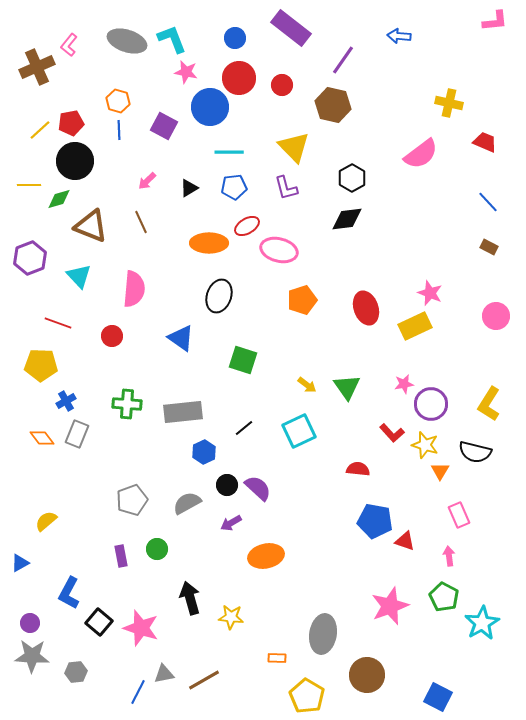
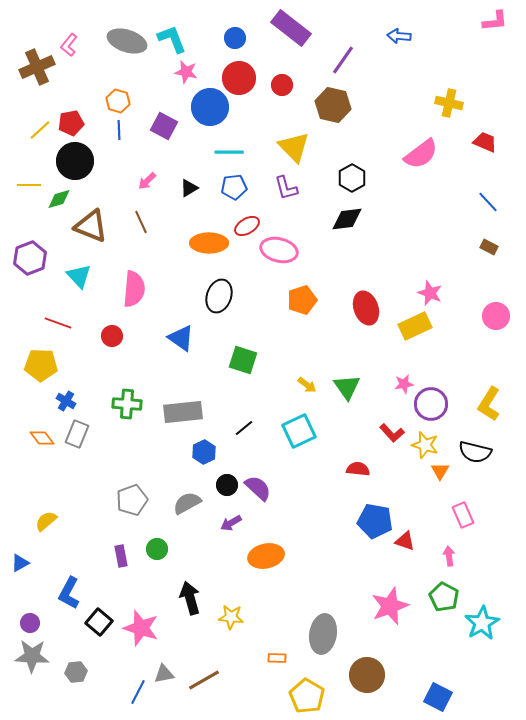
blue cross at (66, 401): rotated 30 degrees counterclockwise
pink rectangle at (459, 515): moved 4 px right
